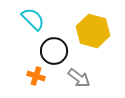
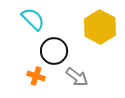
yellow hexagon: moved 7 px right, 4 px up; rotated 12 degrees clockwise
gray arrow: moved 2 px left, 1 px up
